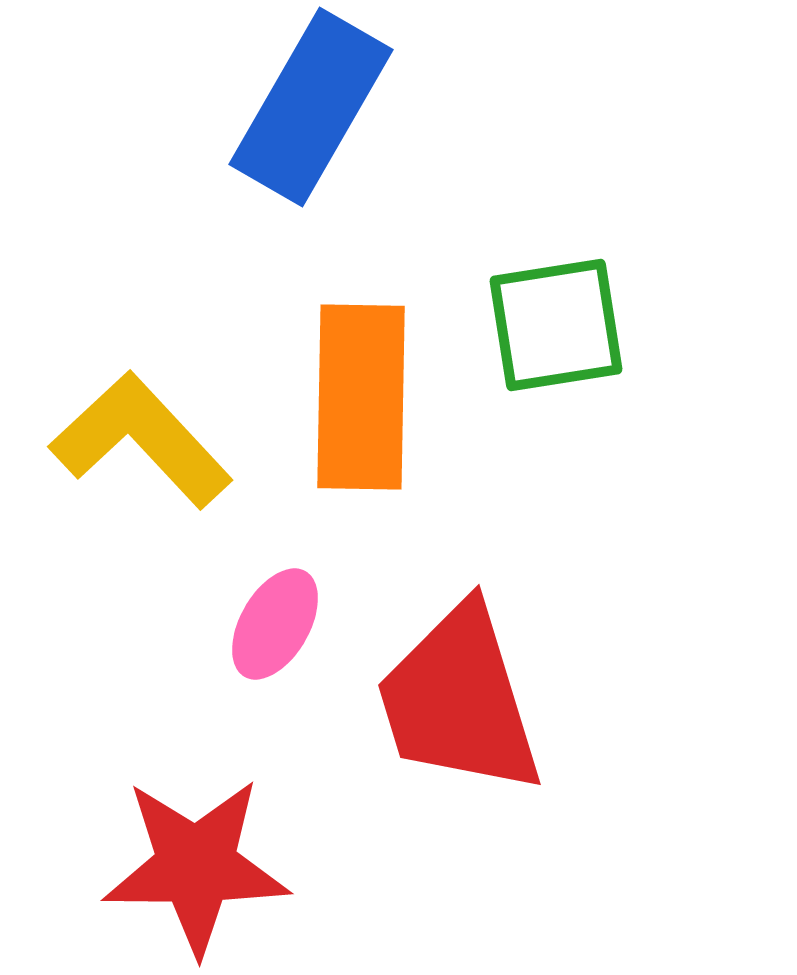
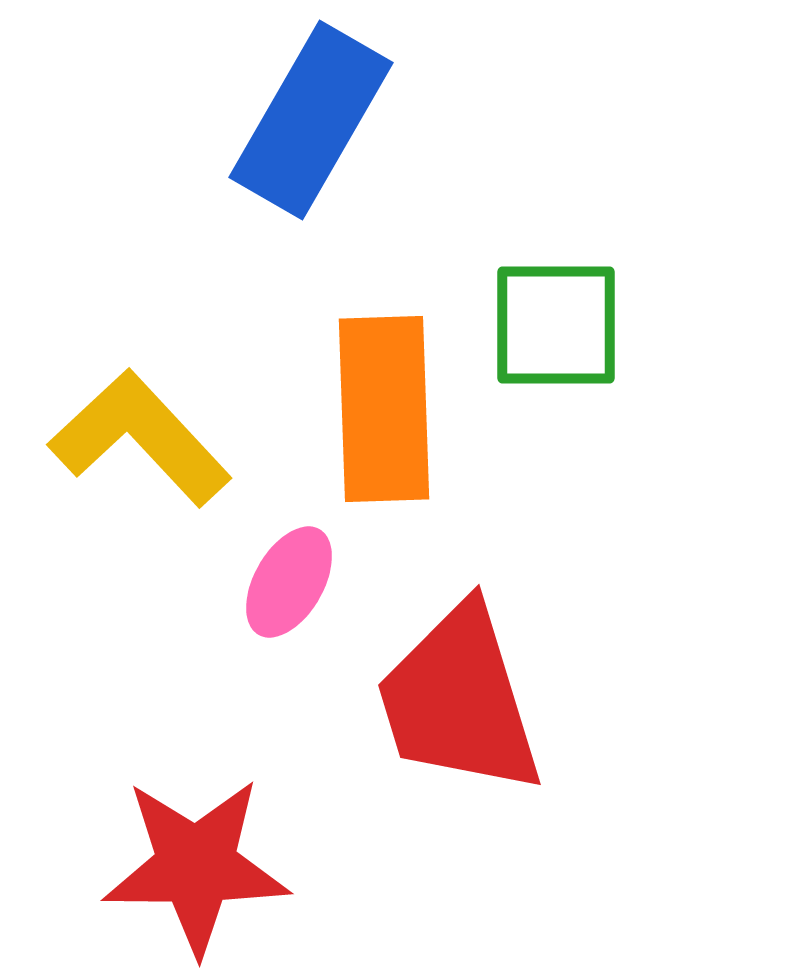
blue rectangle: moved 13 px down
green square: rotated 9 degrees clockwise
orange rectangle: moved 23 px right, 12 px down; rotated 3 degrees counterclockwise
yellow L-shape: moved 1 px left, 2 px up
pink ellipse: moved 14 px right, 42 px up
